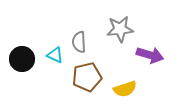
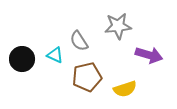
gray star: moved 2 px left, 3 px up
gray semicircle: moved 1 px up; rotated 30 degrees counterclockwise
purple arrow: moved 1 px left
